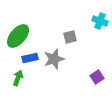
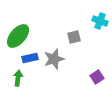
gray square: moved 4 px right
green arrow: rotated 14 degrees counterclockwise
